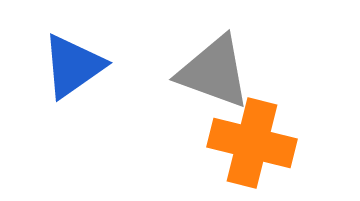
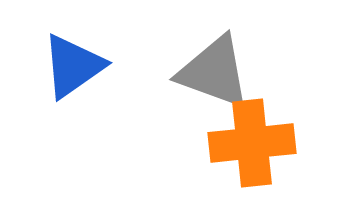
orange cross: rotated 20 degrees counterclockwise
